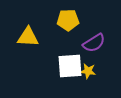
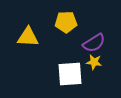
yellow pentagon: moved 2 px left, 2 px down
white square: moved 8 px down
yellow star: moved 6 px right, 9 px up
